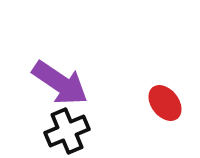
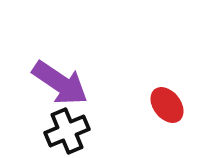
red ellipse: moved 2 px right, 2 px down
